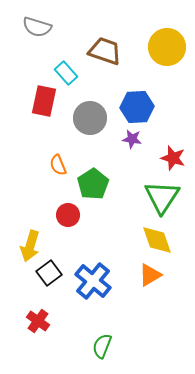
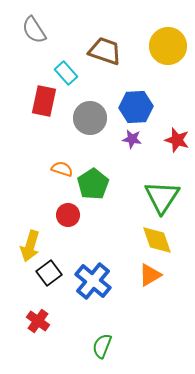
gray semicircle: moved 3 px left, 3 px down; rotated 40 degrees clockwise
yellow circle: moved 1 px right, 1 px up
blue hexagon: moved 1 px left
red star: moved 4 px right, 18 px up
orange semicircle: moved 4 px right, 4 px down; rotated 130 degrees clockwise
